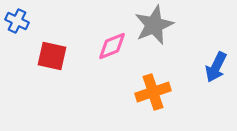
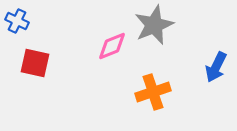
red square: moved 17 px left, 7 px down
